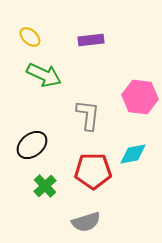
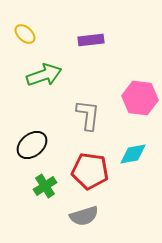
yellow ellipse: moved 5 px left, 3 px up
green arrow: rotated 44 degrees counterclockwise
pink hexagon: moved 1 px down
red pentagon: moved 3 px left; rotated 9 degrees clockwise
green cross: rotated 10 degrees clockwise
gray semicircle: moved 2 px left, 6 px up
